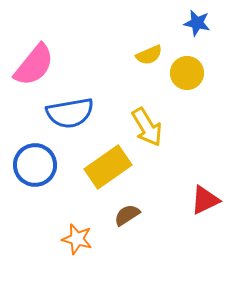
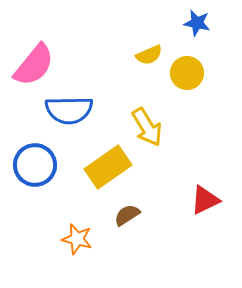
blue semicircle: moved 1 px left, 3 px up; rotated 9 degrees clockwise
